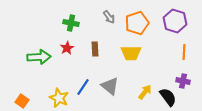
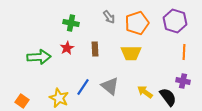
yellow arrow: rotated 91 degrees counterclockwise
